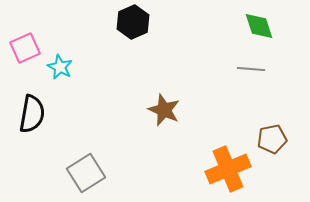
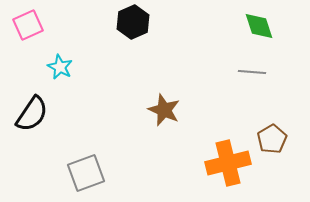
pink square: moved 3 px right, 23 px up
gray line: moved 1 px right, 3 px down
black semicircle: rotated 24 degrees clockwise
brown pentagon: rotated 20 degrees counterclockwise
orange cross: moved 6 px up; rotated 9 degrees clockwise
gray square: rotated 12 degrees clockwise
